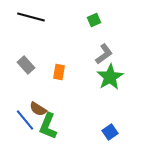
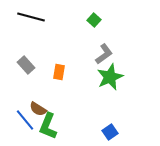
green square: rotated 24 degrees counterclockwise
green star: rotated 8 degrees clockwise
